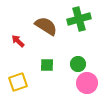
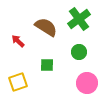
green cross: rotated 20 degrees counterclockwise
brown semicircle: moved 1 px down
green circle: moved 1 px right, 12 px up
